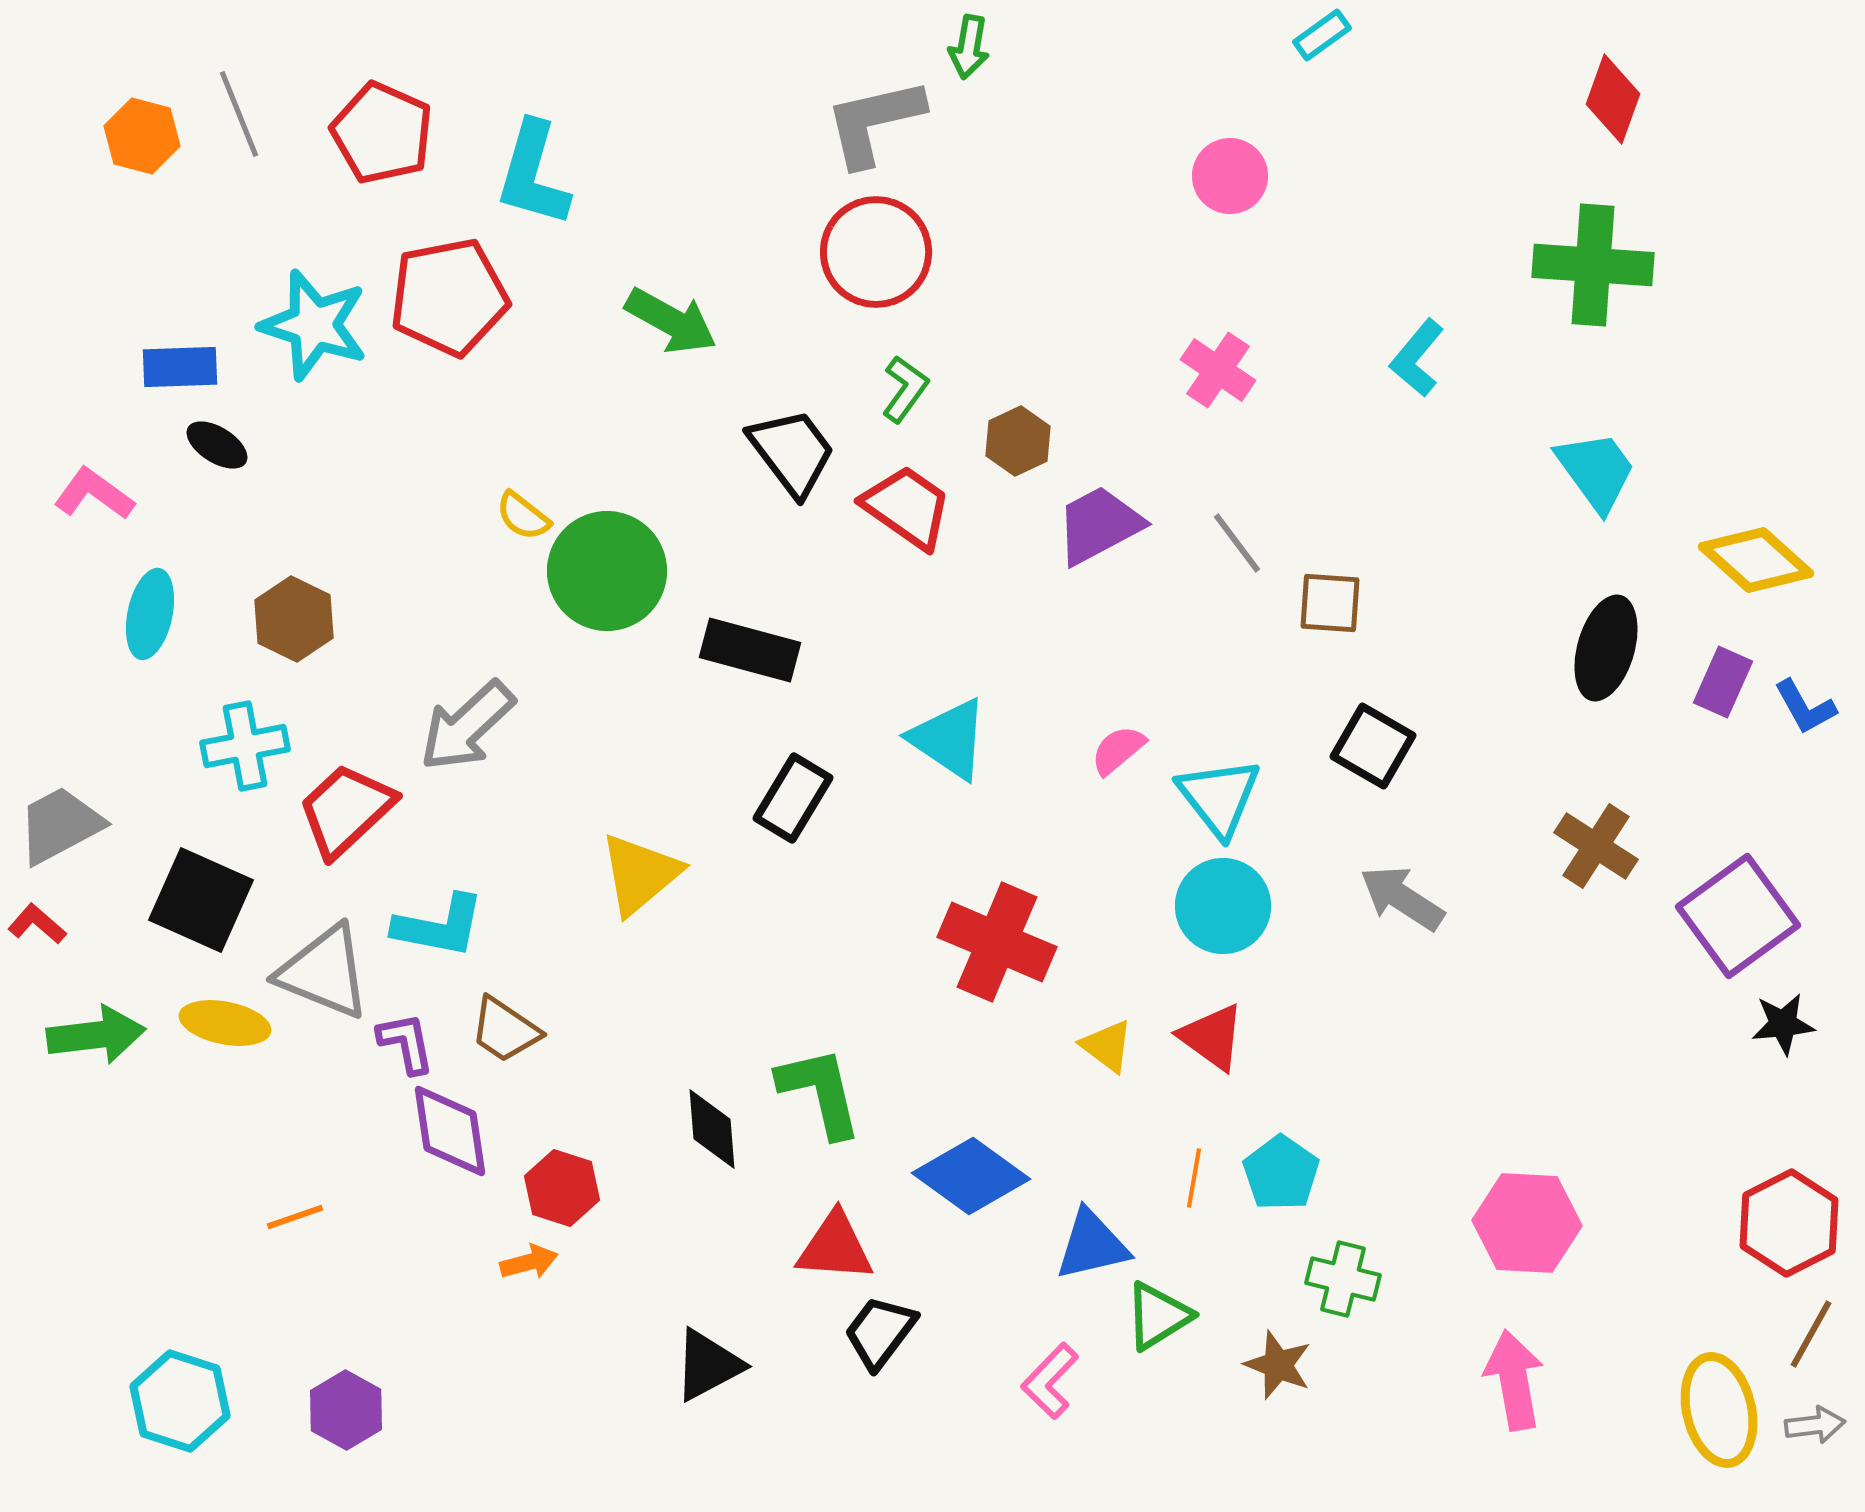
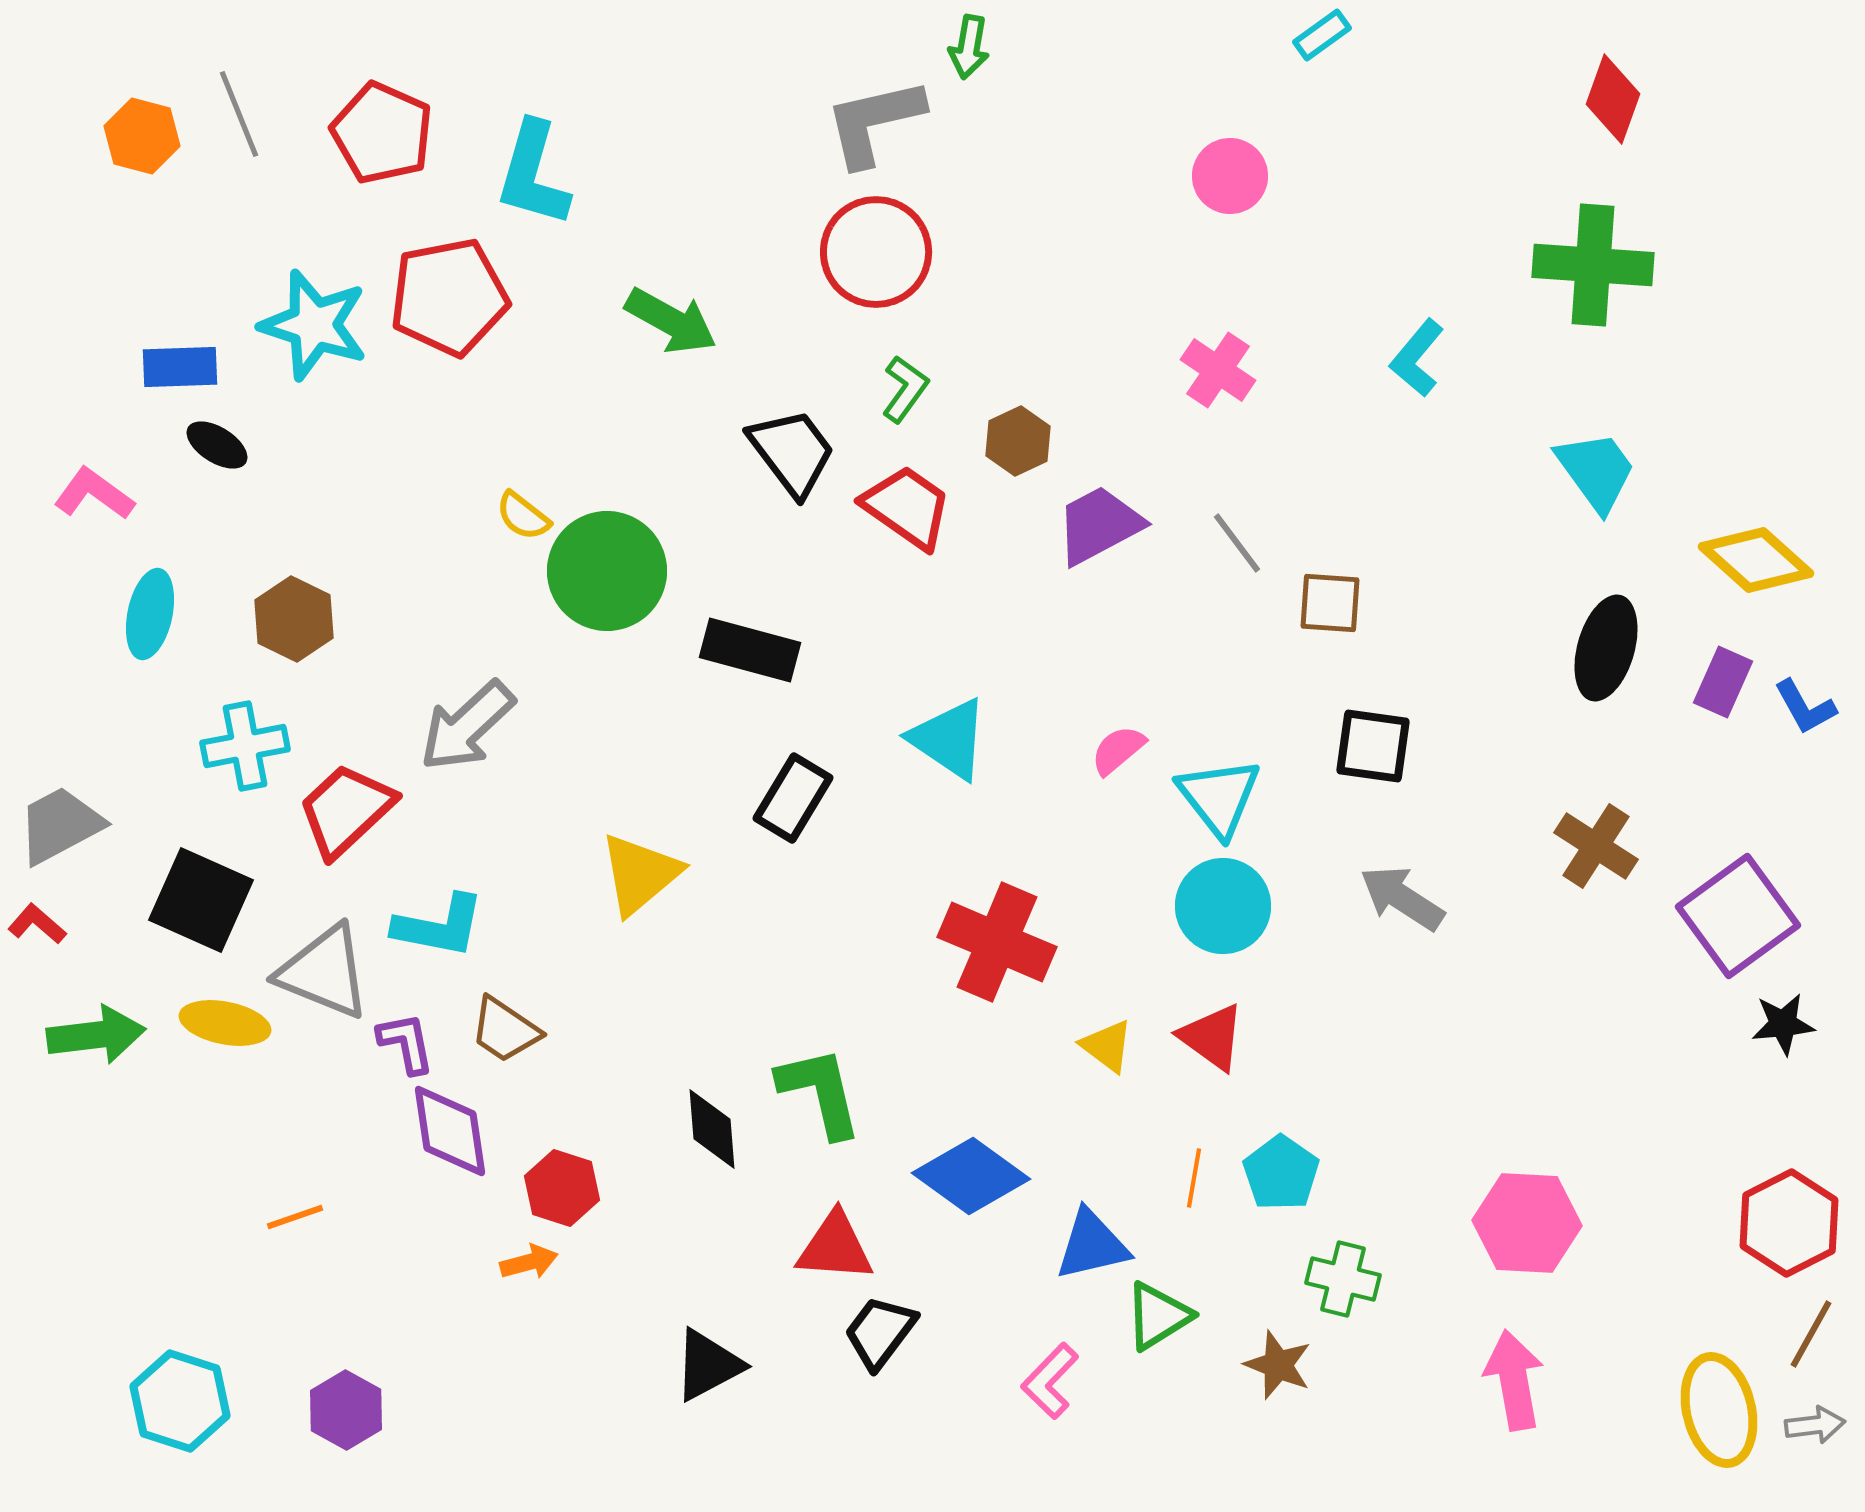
black square at (1373, 746): rotated 22 degrees counterclockwise
